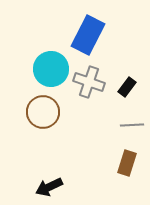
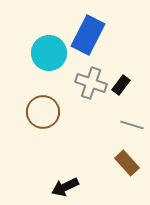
cyan circle: moved 2 px left, 16 px up
gray cross: moved 2 px right, 1 px down
black rectangle: moved 6 px left, 2 px up
gray line: rotated 20 degrees clockwise
brown rectangle: rotated 60 degrees counterclockwise
black arrow: moved 16 px right
